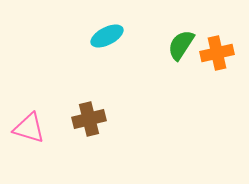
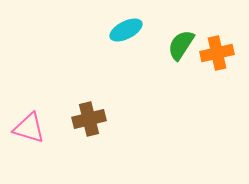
cyan ellipse: moved 19 px right, 6 px up
